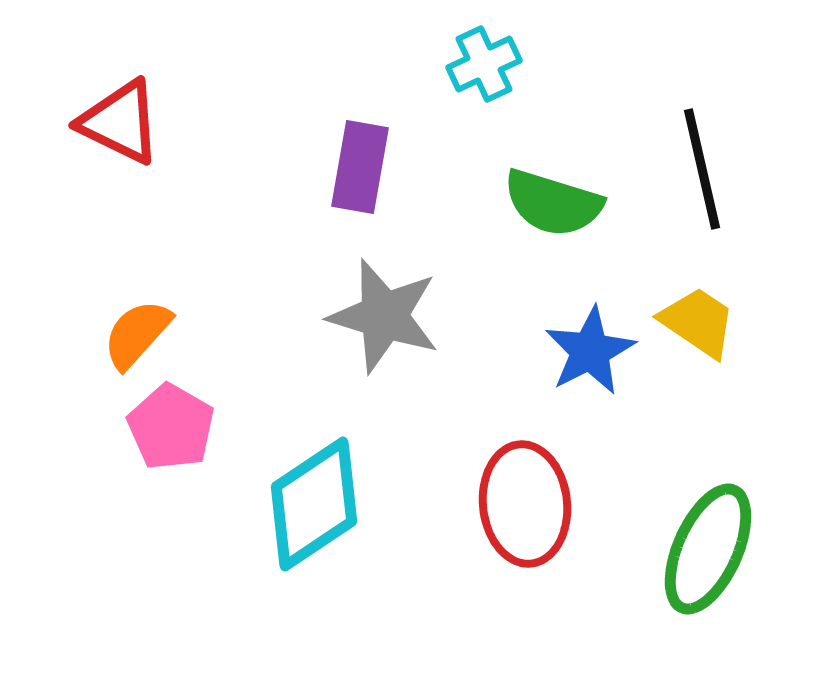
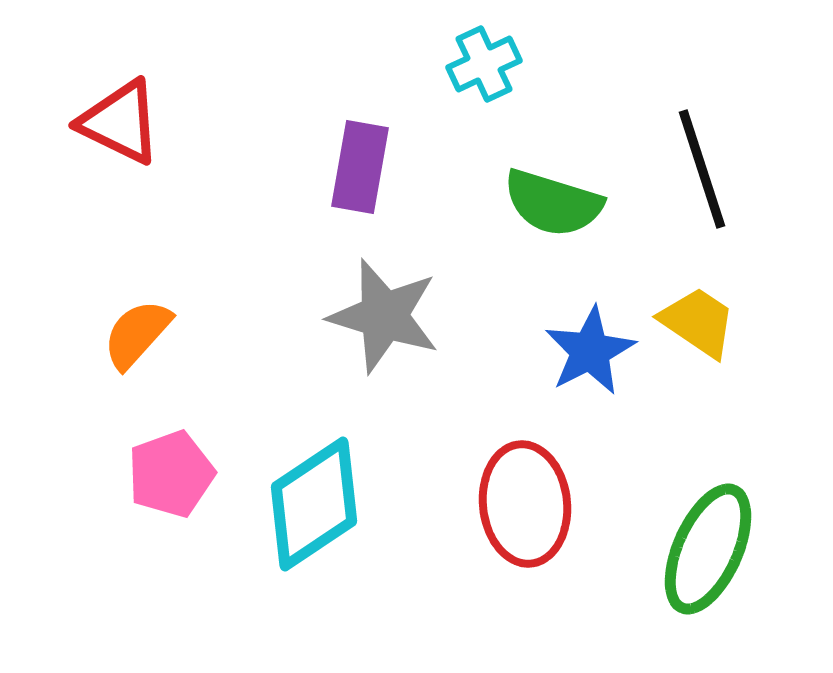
black line: rotated 5 degrees counterclockwise
pink pentagon: moved 47 px down; rotated 22 degrees clockwise
